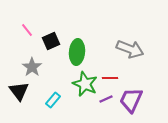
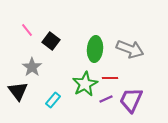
black square: rotated 30 degrees counterclockwise
green ellipse: moved 18 px right, 3 px up
green star: rotated 20 degrees clockwise
black triangle: moved 1 px left
